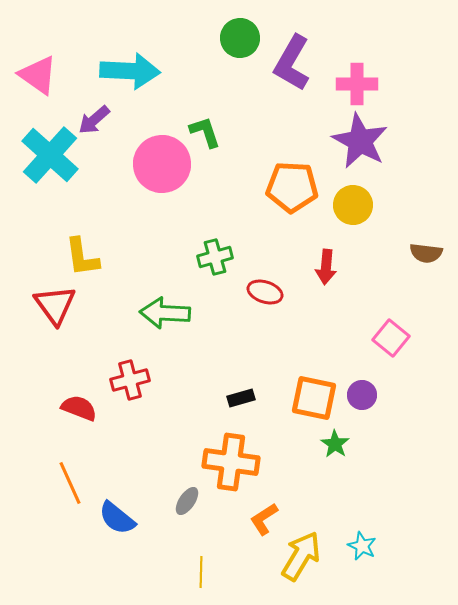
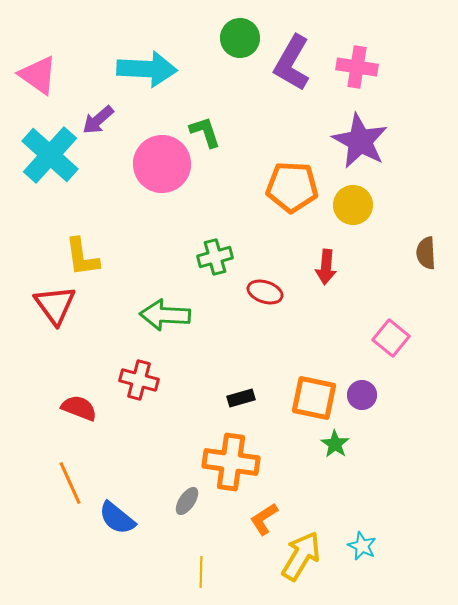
cyan arrow: moved 17 px right, 2 px up
pink cross: moved 17 px up; rotated 9 degrees clockwise
purple arrow: moved 4 px right
brown semicircle: rotated 80 degrees clockwise
green arrow: moved 2 px down
red cross: moved 9 px right; rotated 30 degrees clockwise
